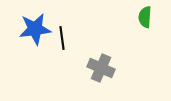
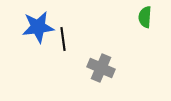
blue star: moved 3 px right, 2 px up
black line: moved 1 px right, 1 px down
